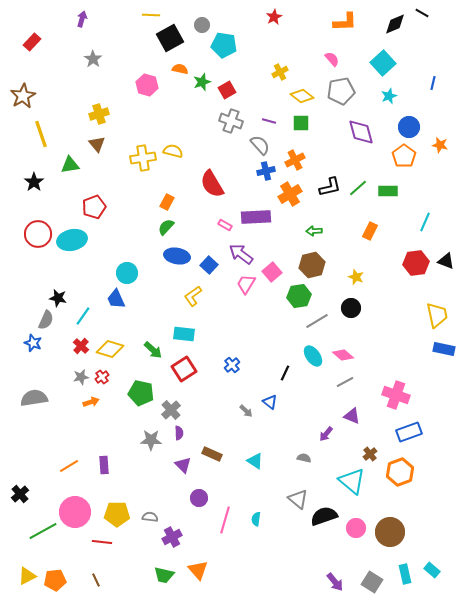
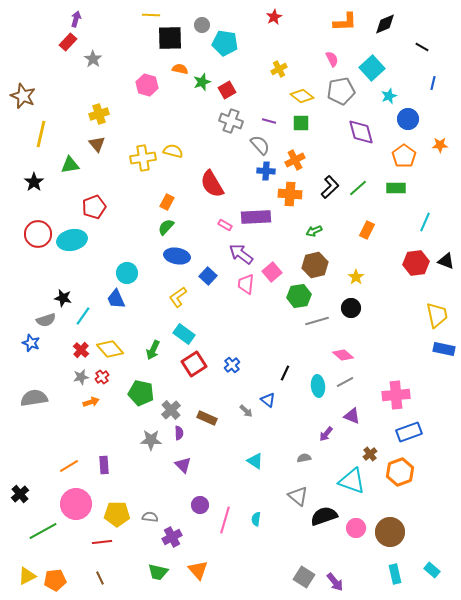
black line at (422, 13): moved 34 px down
purple arrow at (82, 19): moved 6 px left
black diamond at (395, 24): moved 10 px left
black square at (170, 38): rotated 28 degrees clockwise
red rectangle at (32, 42): moved 36 px right
cyan pentagon at (224, 45): moved 1 px right, 2 px up
pink semicircle at (332, 59): rotated 14 degrees clockwise
cyan square at (383, 63): moved 11 px left, 5 px down
yellow cross at (280, 72): moved 1 px left, 3 px up
brown star at (23, 96): rotated 20 degrees counterclockwise
blue circle at (409, 127): moved 1 px left, 8 px up
yellow line at (41, 134): rotated 32 degrees clockwise
orange star at (440, 145): rotated 14 degrees counterclockwise
blue cross at (266, 171): rotated 18 degrees clockwise
black L-shape at (330, 187): rotated 30 degrees counterclockwise
green rectangle at (388, 191): moved 8 px right, 3 px up
orange cross at (290, 194): rotated 35 degrees clockwise
green arrow at (314, 231): rotated 21 degrees counterclockwise
orange rectangle at (370, 231): moved 3 px left, 1 px up
blue square at (209, 265): moved 1 px left, 11 px down
brown hexagon at (312, 265): moved 3 px right
yellow star at (356, 277): rotated 14 degrees clockwise
pink trapezoid at (246, 284): rotated 25 degrees counterclockwise
yellow L-shape at (193, 296): moved 15 px left, 1 px down
black star at (58, 298): moved 5 px right
gray semicircle at (46, 320): rotated 48 degrees clockwise
gray line at (317, 321): rotated 15 degrees clockwise
cyan rectangle at (184, 334): rotated 30 degrees clockwise
blue star at (33, 343): moved 2 px left
red cross at (81, 346): moved 4 px down
yellow diamond at (110, 349): rotated 32 degrees clockwise
green arrow at (153, 350): rotated 72 degrees clockwise
cyan ellipse at (313, 356): moved 5 px right, 30 px down; rotated 30 degrees clockwise
red square at (184, 369): moved 10 px right, 5 px up
pink cross at (396, 395): rotated 24 degrees counterclockwise
blue triangle at (270, 402): moved 2 px left, 2 px up
brown rectangle at (212, 454): moved 5 px left, 36 px up
gray semicircle at (304, 458): rotated 24 degrees counterclockwise
cyan triangle at (352, 481): rotated 20 degrees counterclockwise
purple circle at (199, 498): moved 1 px right, 7 px down
gray triangle at (298, 499): moved 3 px up
pink circle at (75, 512): moved 1 px right, 8 px up
red line at (102, 542): rotated 12 degrees counterclockwise
cyan rectangle at (405, 574): moved 10 px left
green trapezoid at (164, 575): moved 6 px left, 3 px up
brown line at (96, 580): moved 4 px right, 2 px up
gray square at (372, 582): moved 68 px left, 5 px up
